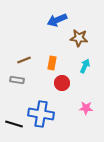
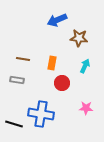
brown line: moved 1 px left, 1 px up; rotated 32 degrees clockwise
